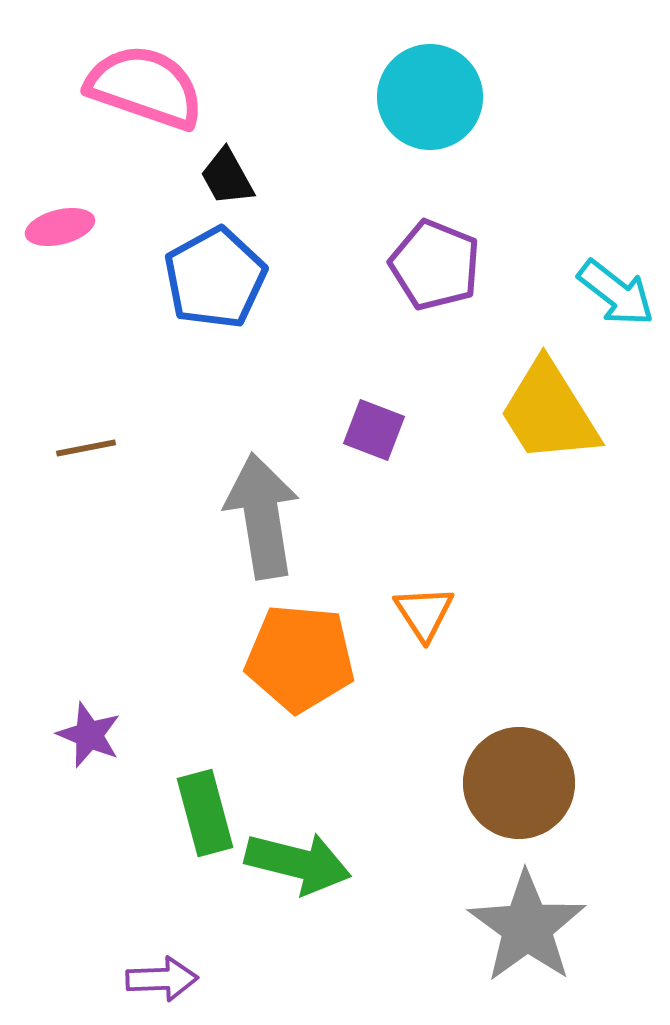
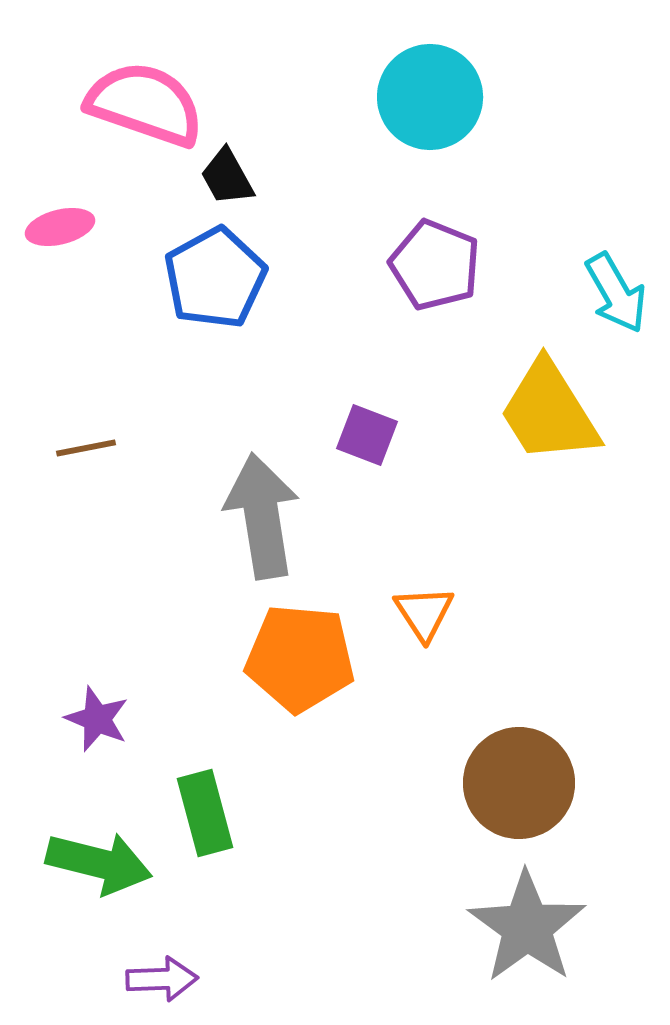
pink semicircle: moved 17 px down
cyan arrow: rotated 22 degrees clockwise
purple square: moved 7 px left, 5 px down
purple star: moved 8 px right, 16 px up
green arrow: moved 199 px left
